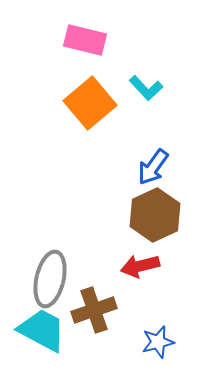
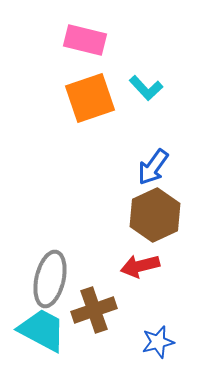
orange square: moved 5 px up; rotated 21 degrees clockwise
